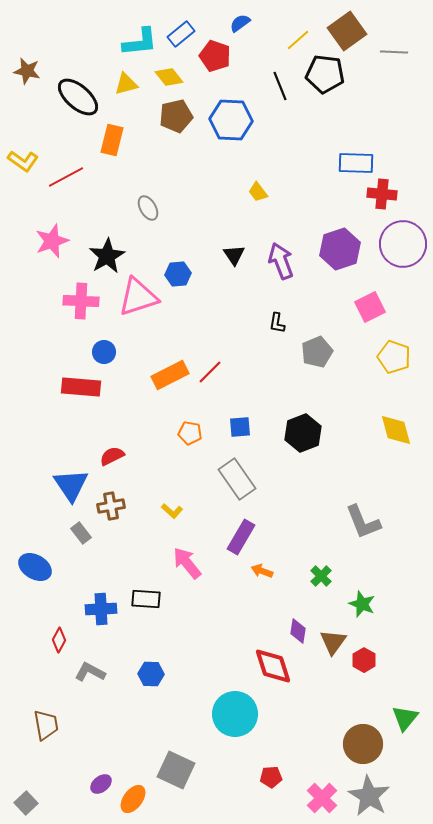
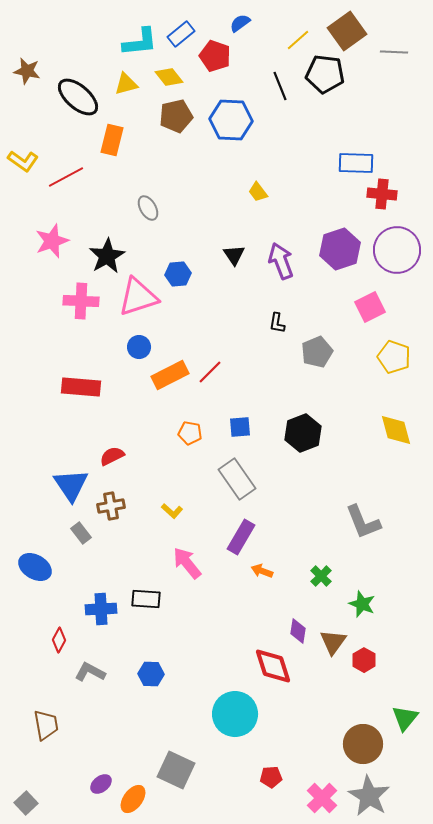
purple circle at (403, 244): moved 6 px left, 6 px down
blue circle at (104, 352): moved 35 px right, 5 px up
